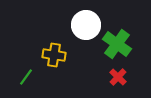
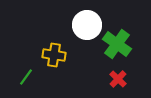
white circle: moved 1 px right
red cross: moved 2 px down
